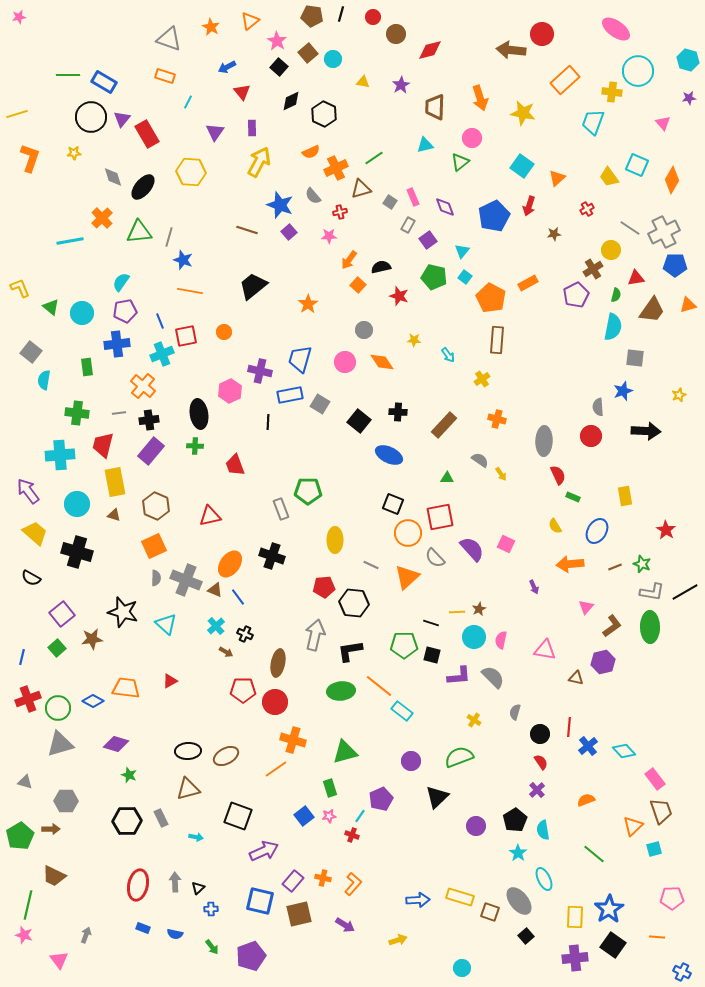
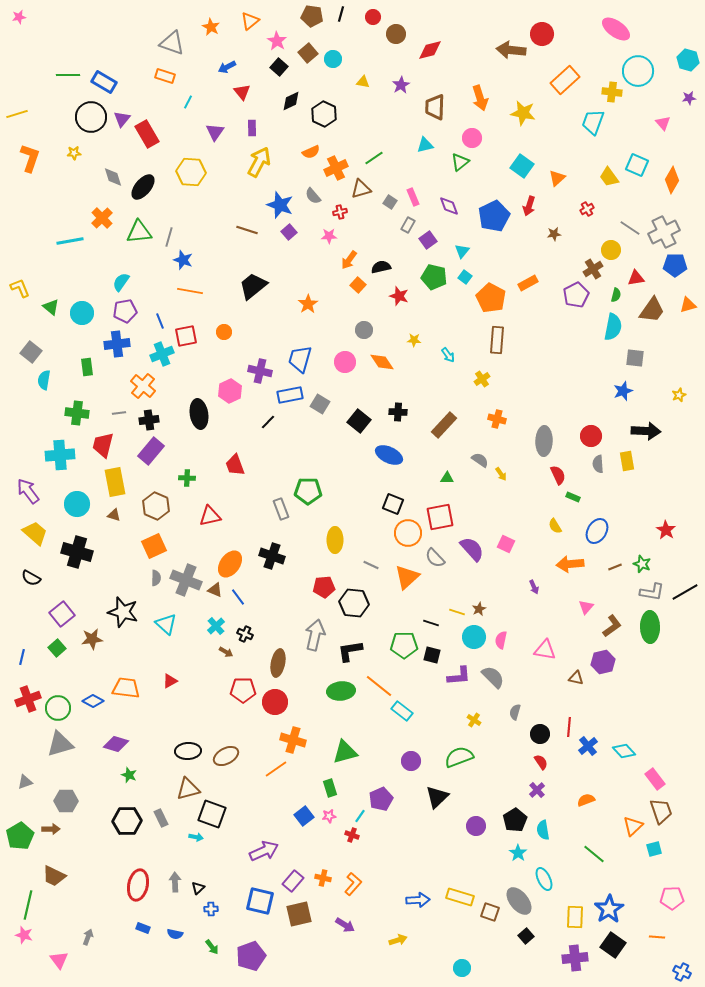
gray triangle at (169, 39): moved 3 px right, 4 px down
purple diamond at (445, 207): moved 4 px right, 1 px up
gray semicircle at (598, 407): moved 57 px down
black line at (268, 422): rotated 42 degrees clockwise
green cross at (195, 446): moved 8 px left, 32 px down
yellow rectangle at (625, 496): moved 2 px right, 35 px up
yellow line at (457, 612): rotated 21 degrees clockwise
gray triangle at (25, 782): rotated 35 degrees counterclockwise
black square at (238, 816): moved 26 px left, 2 px up
gray arrow at (86, 935): moved 2 px right, 2 px down
